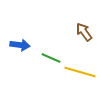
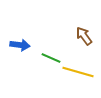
brown arrow: moved 4 px down
yellow line: moved 2 px left
